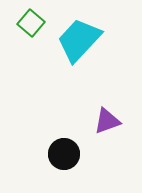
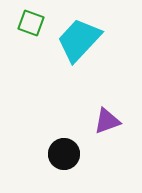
green square: rotated 20 degrees counterclockwise
